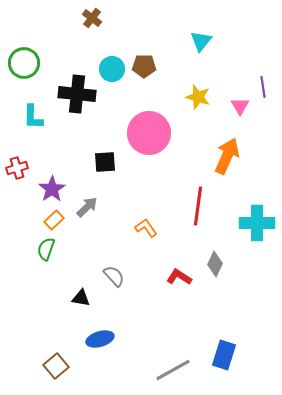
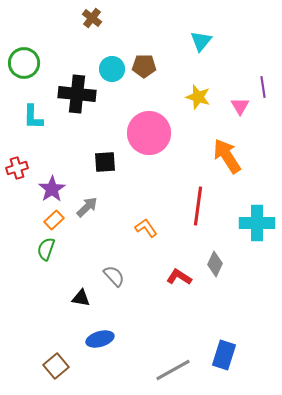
orange arrow: rotated 57 degrees counterclockwise
